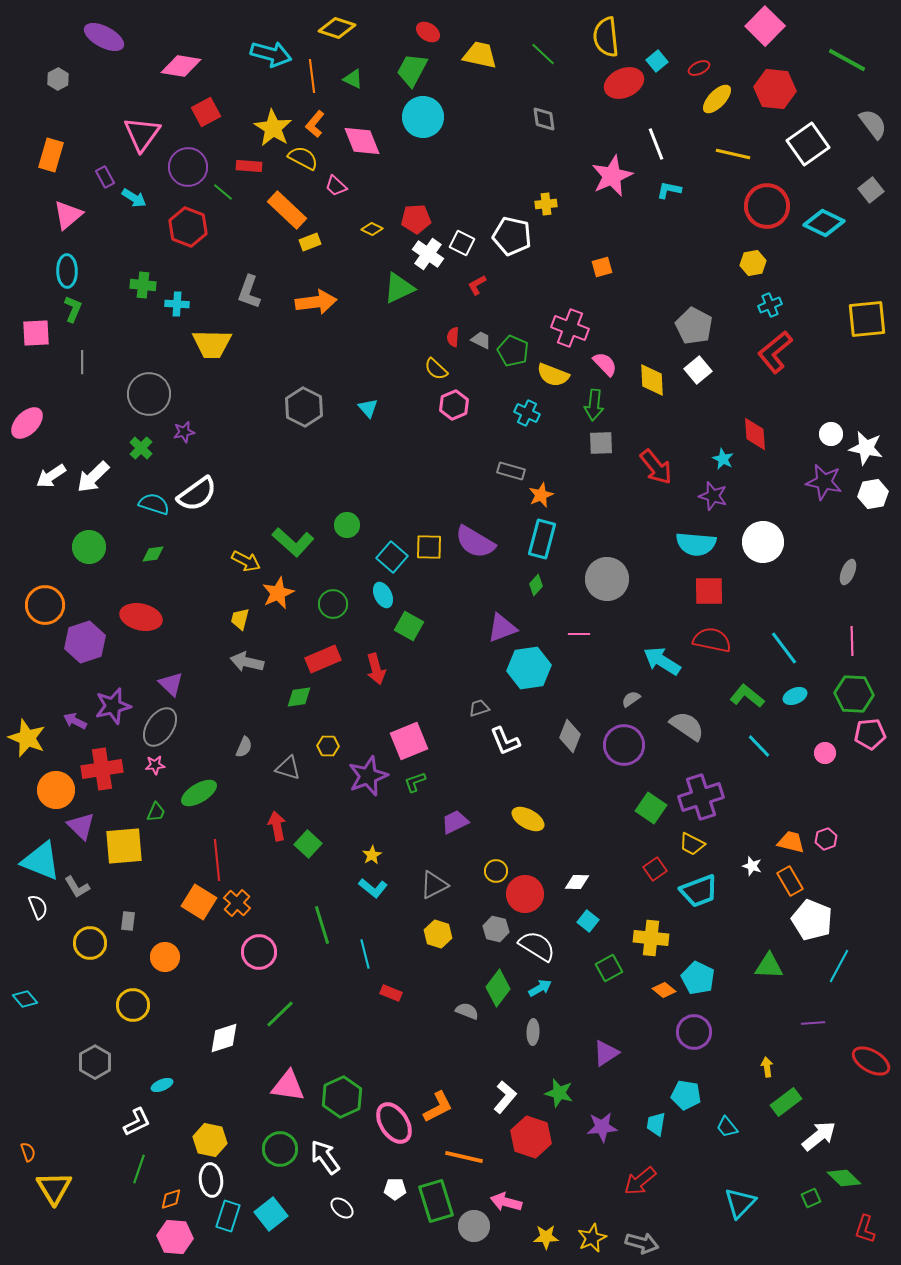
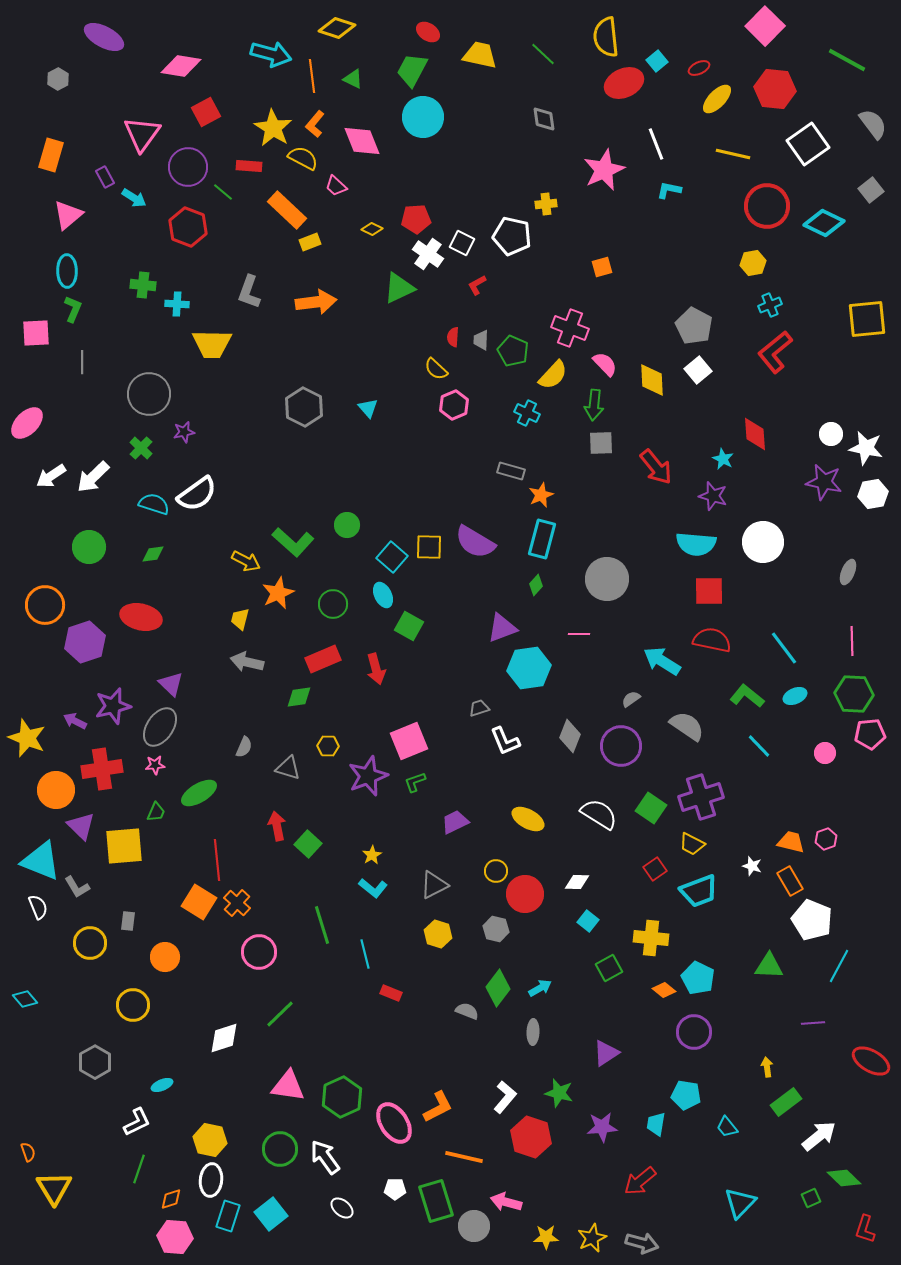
pink star at (612, 176): moved 8 px left, 6 px up
gray trapezoid at (481, 340): rotated 115 degrees counterclockwise
yellow semicircle at (553, 375): rotated 68 degrees counterclockwise
purple circle at (624, 745): moved 3 px left, 1 px down
white semicircle at (537, 946): moved 62 px right, 132 px up
white ellipse at (211, 1180): rotated 12 degrees clockwise
